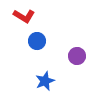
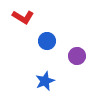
red L-shape: moved 1 px left, 1 px down
blue circle: moved 10 px right
